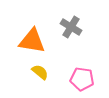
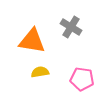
yellow semicircle: rotated 48 degrees counterclockwise
